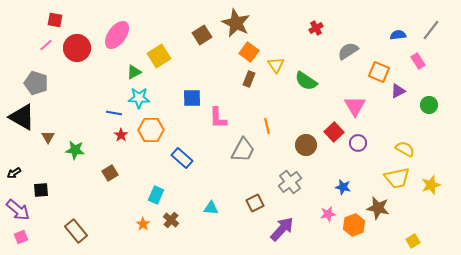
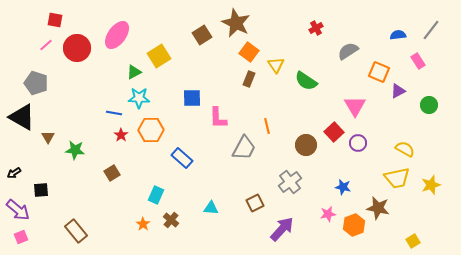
gray trapezoid at (243, 150): moved 1 px right, 2 px up
brown square at (110, 173): moved 2 px right
